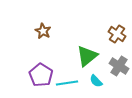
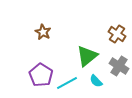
brown star: moved 1 px down
cyan line: rotated 20 degrees counterclockwise
